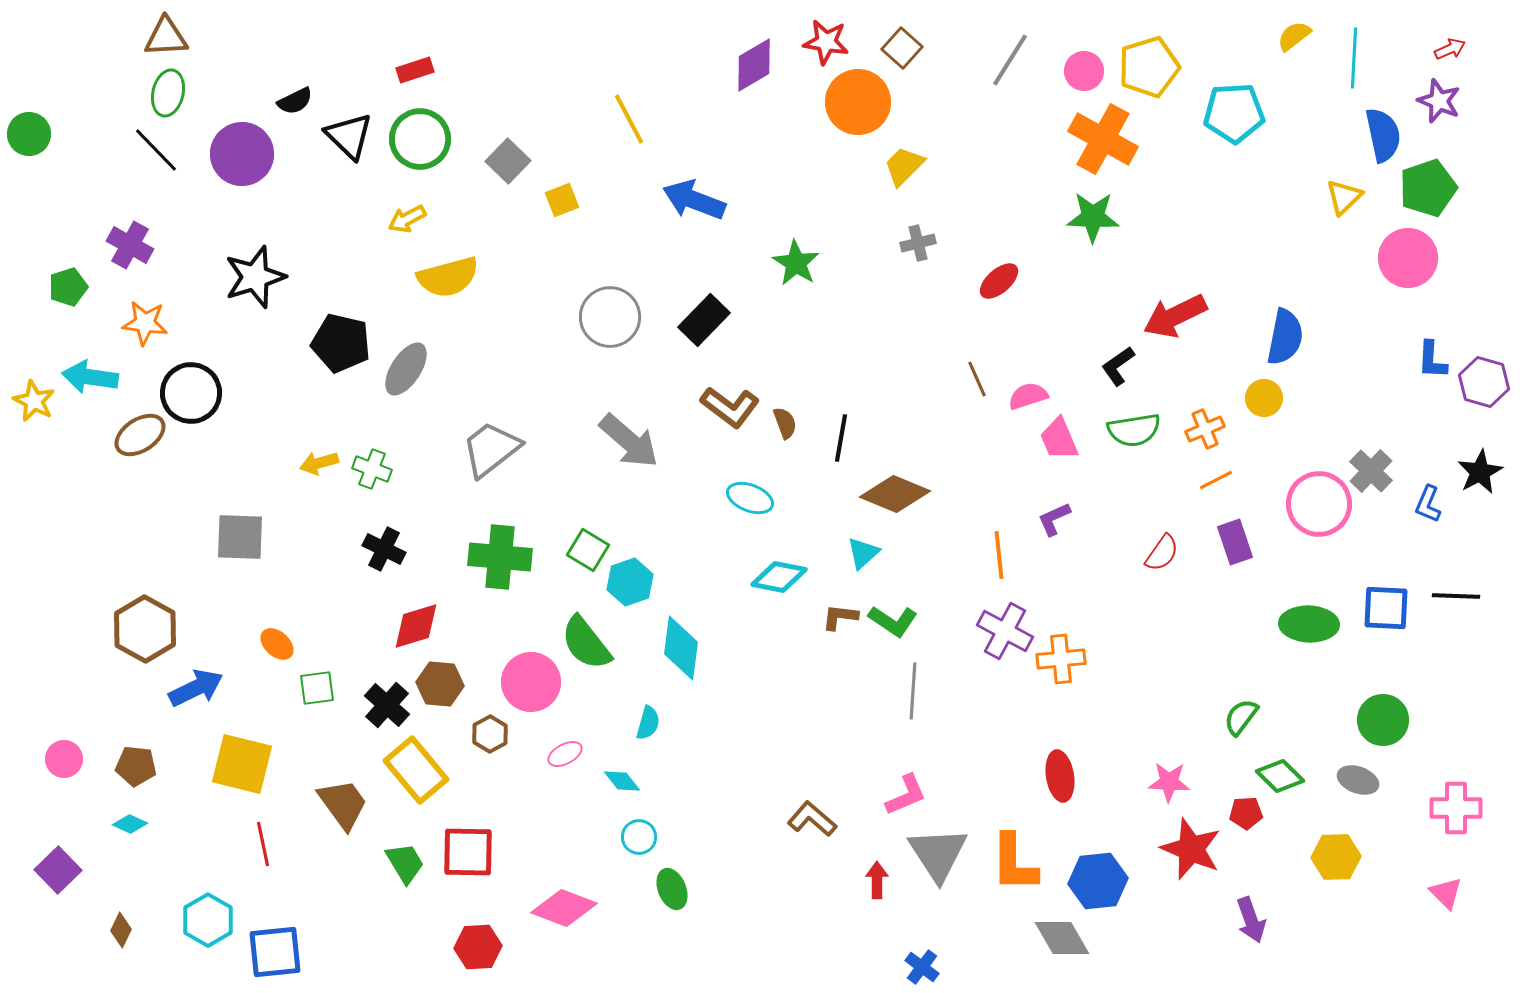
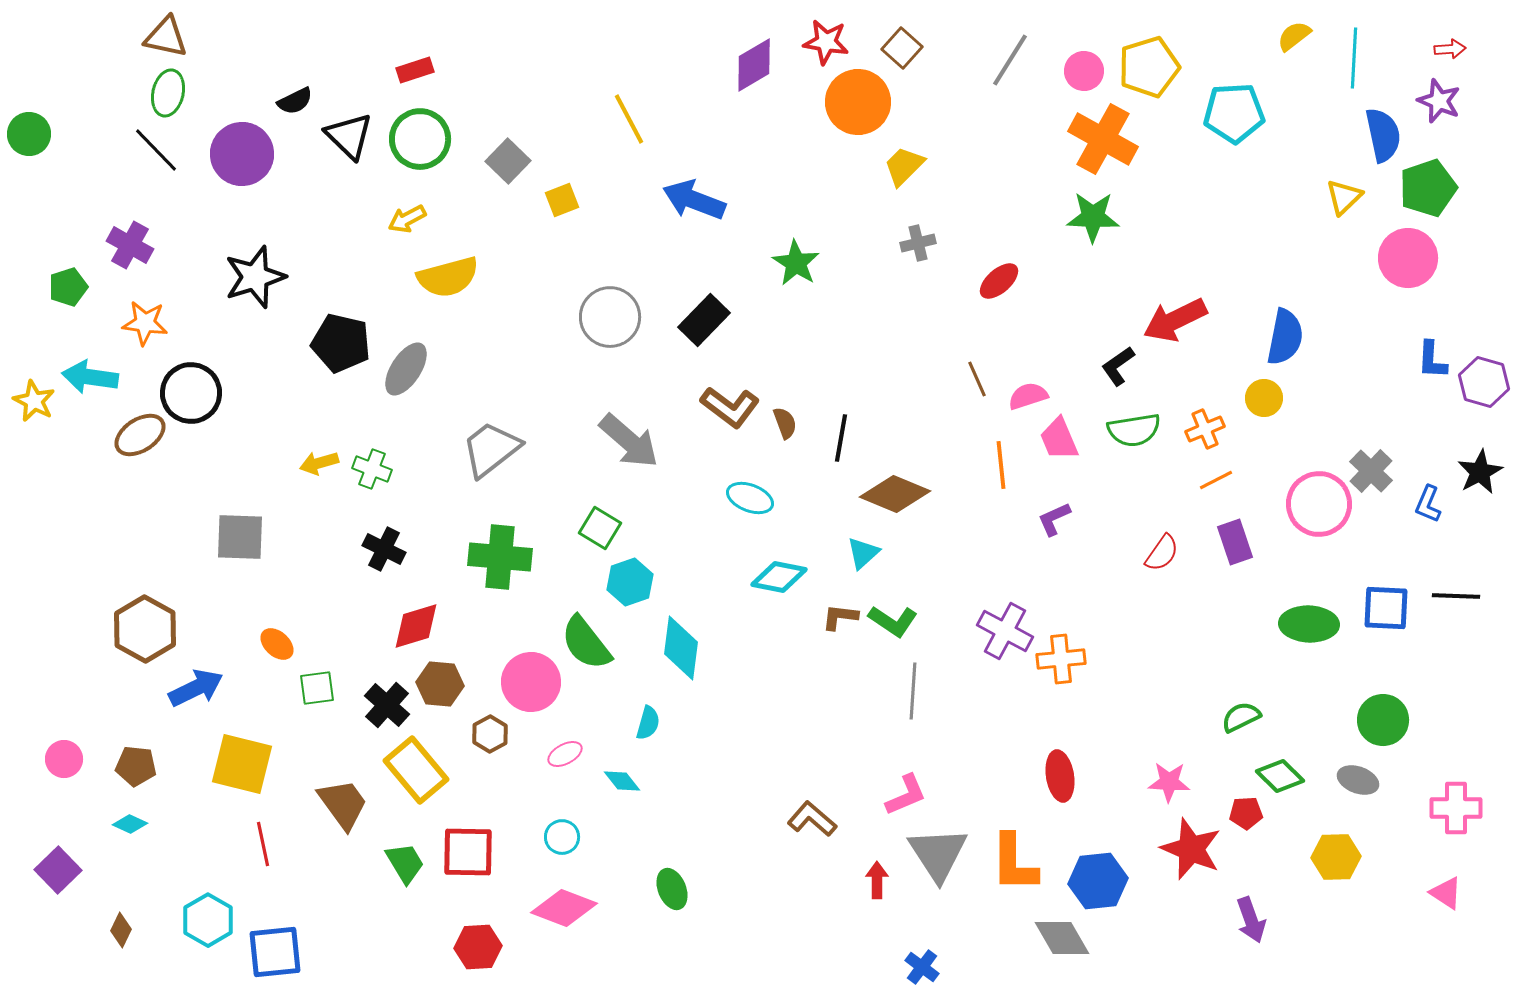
brown triangle at (166, 37): rotated 15 degrees clockwise
red arrow at (1450, 49): rotated 20 degrees clockwise
red arrow at (1175, 316): moved 4 px down
green square at (588, 550): moved 12 px right, 22 px up
orange line at (999, 555): moved 2 px right, 90 px up
green semicircle at (1241, 717): rotated 27 degrees clockwise
cyan circle at (639, 837): moved 77 px left
pink triangle at (1446, 893): rotated 12 degrees counterclockwise
